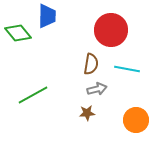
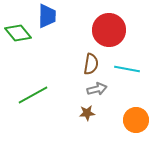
red circle: moved 2 px left
